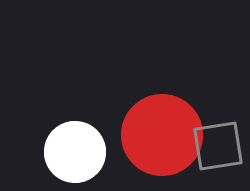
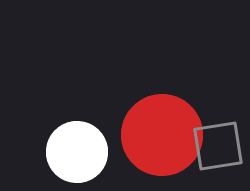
white circle: moved 2 px right
